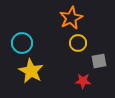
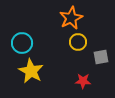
yellow circle: moved 1 px up
gray square: moved 2 px right, 4 px up
